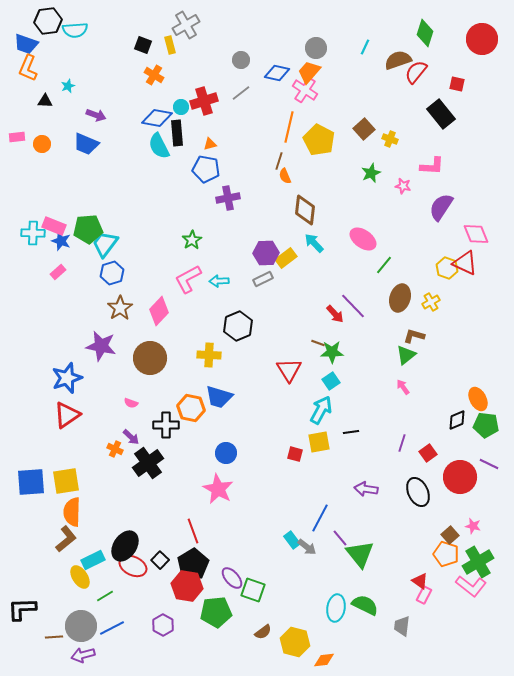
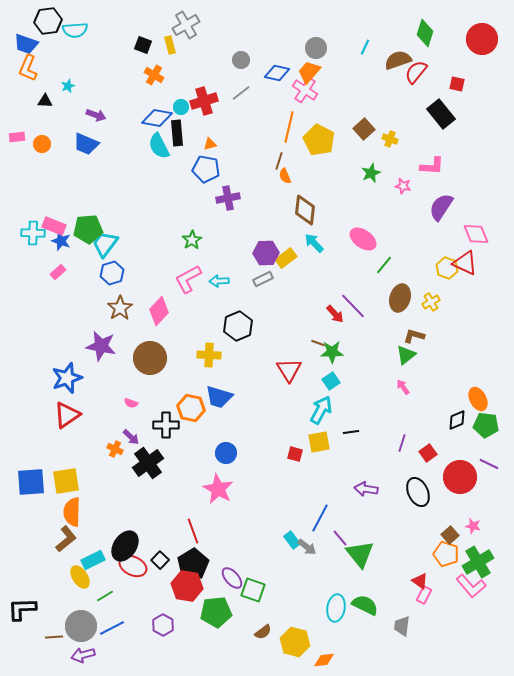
pink L-shape at (471, 586): rotated 12 degrees clockwise
